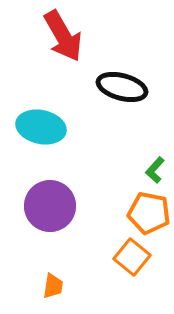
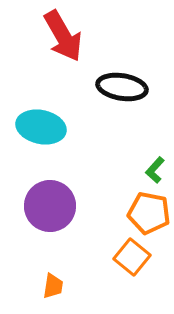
black ellipse: rotated 6 degrees counterclockwise
